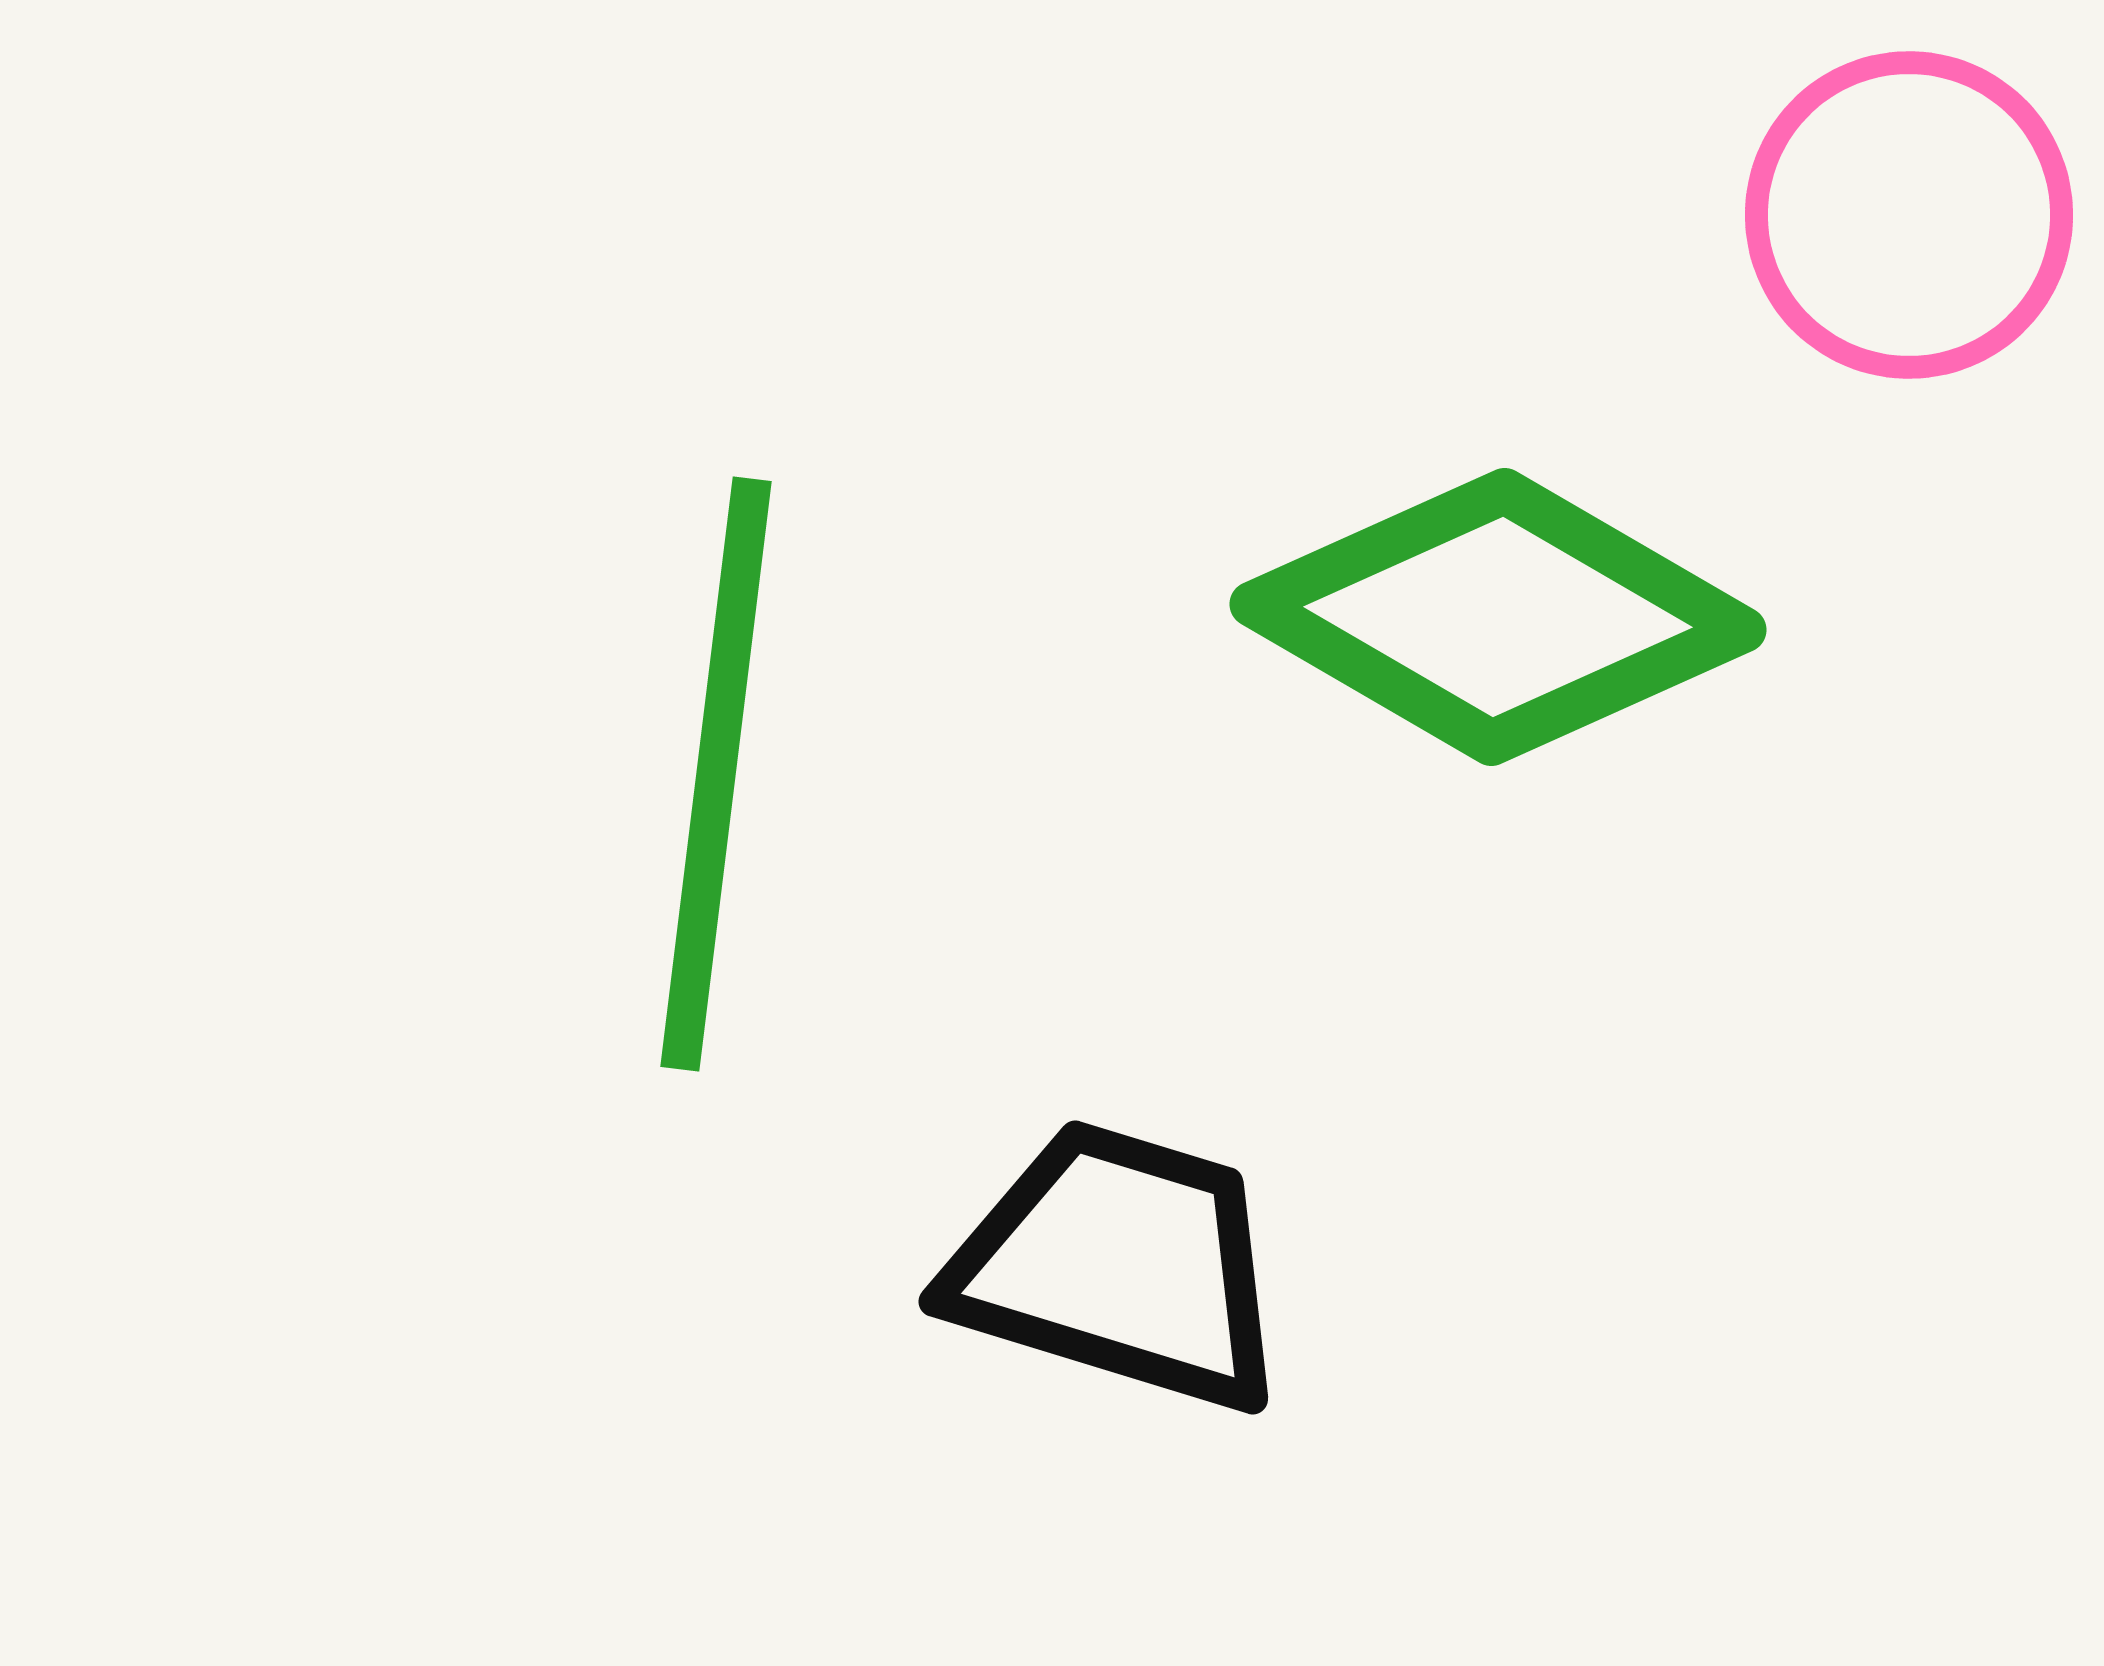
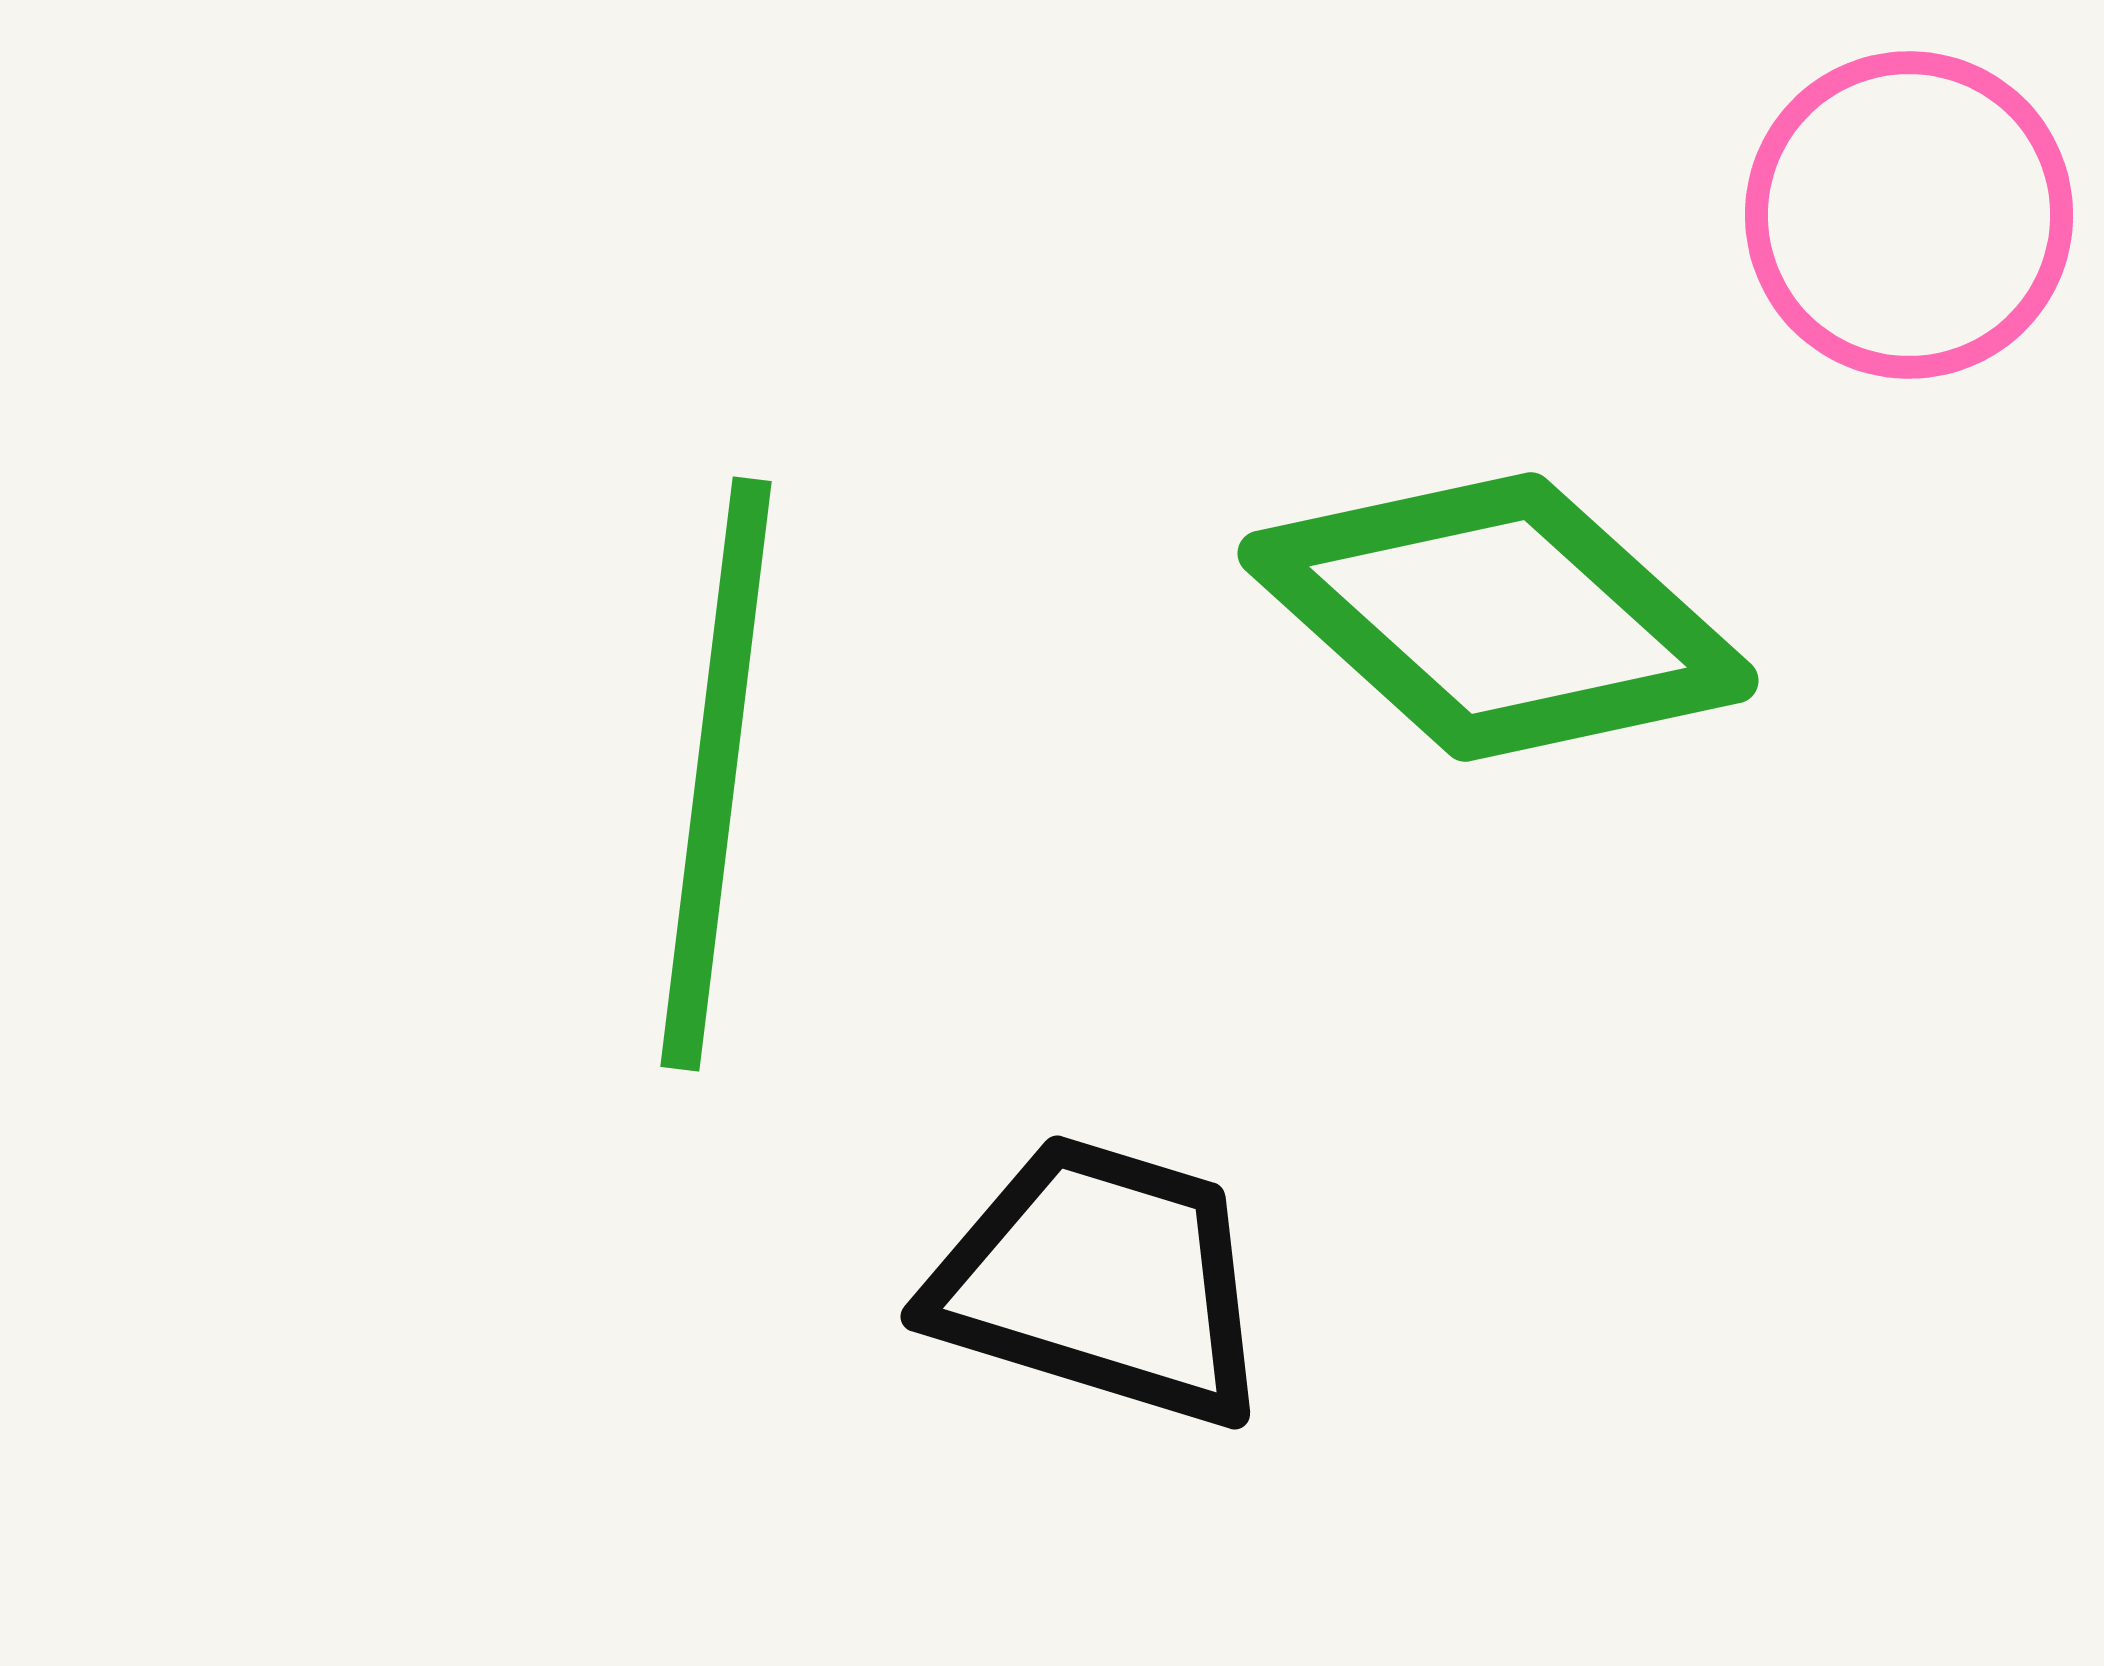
green diamond: rotated 12 degrees clockwise
black trapezoid: moved 18 px left, 15 px down
